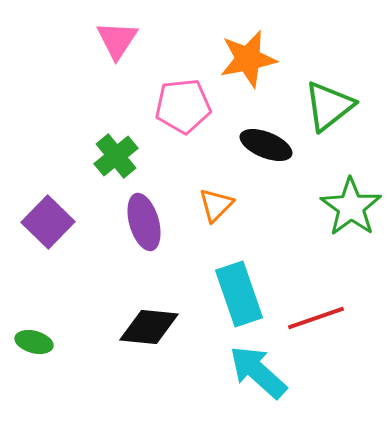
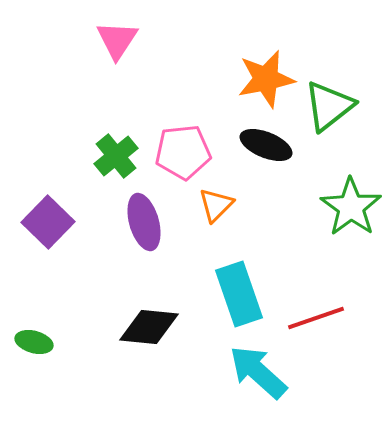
orange star: moved 18 px right, 20 px down
pink pentagon: moved 46 px down
